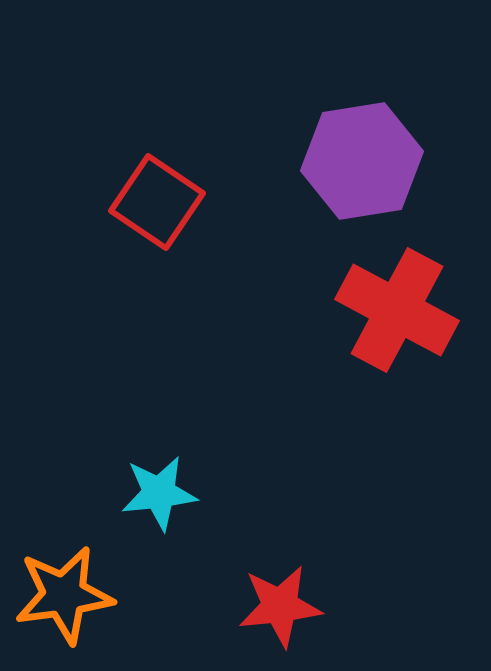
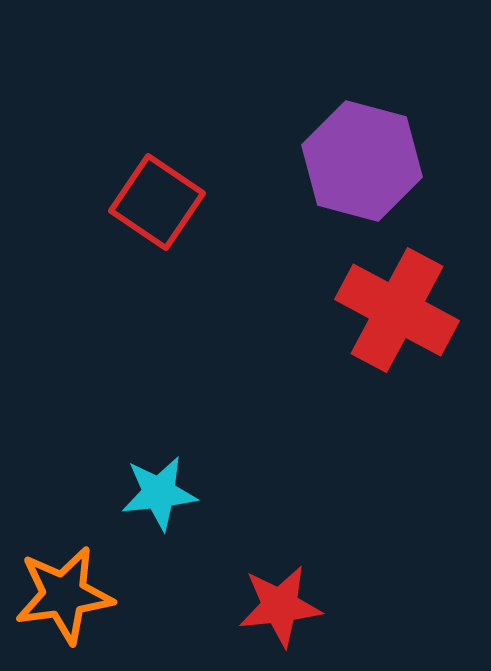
purple hexagon: rotated 24 degrees clockwise
